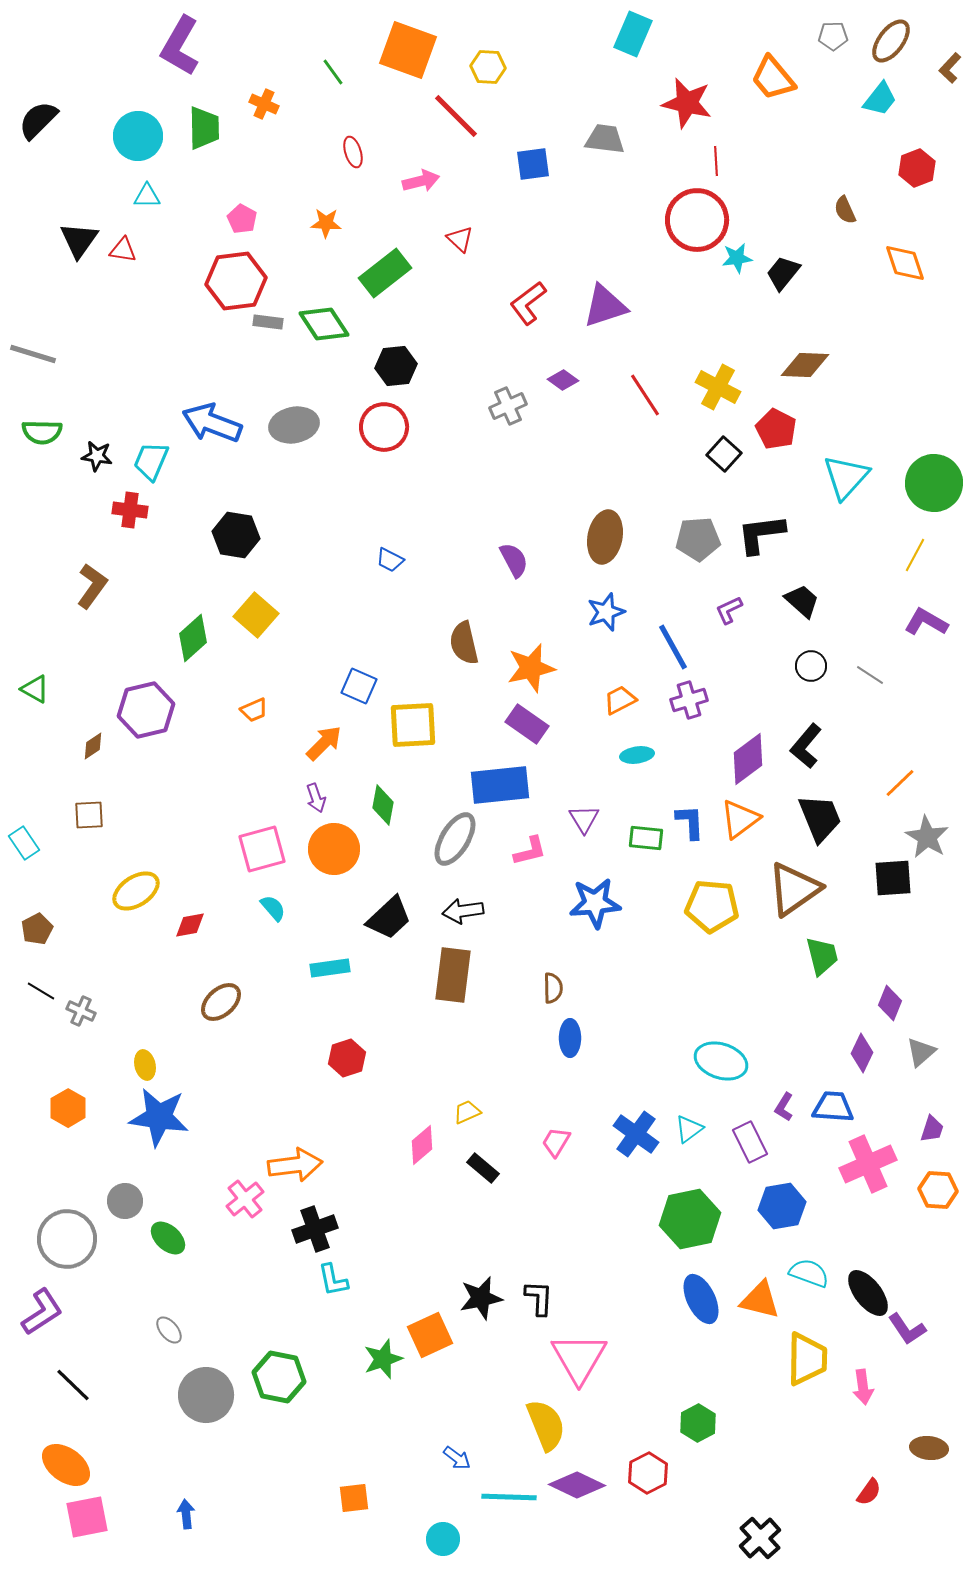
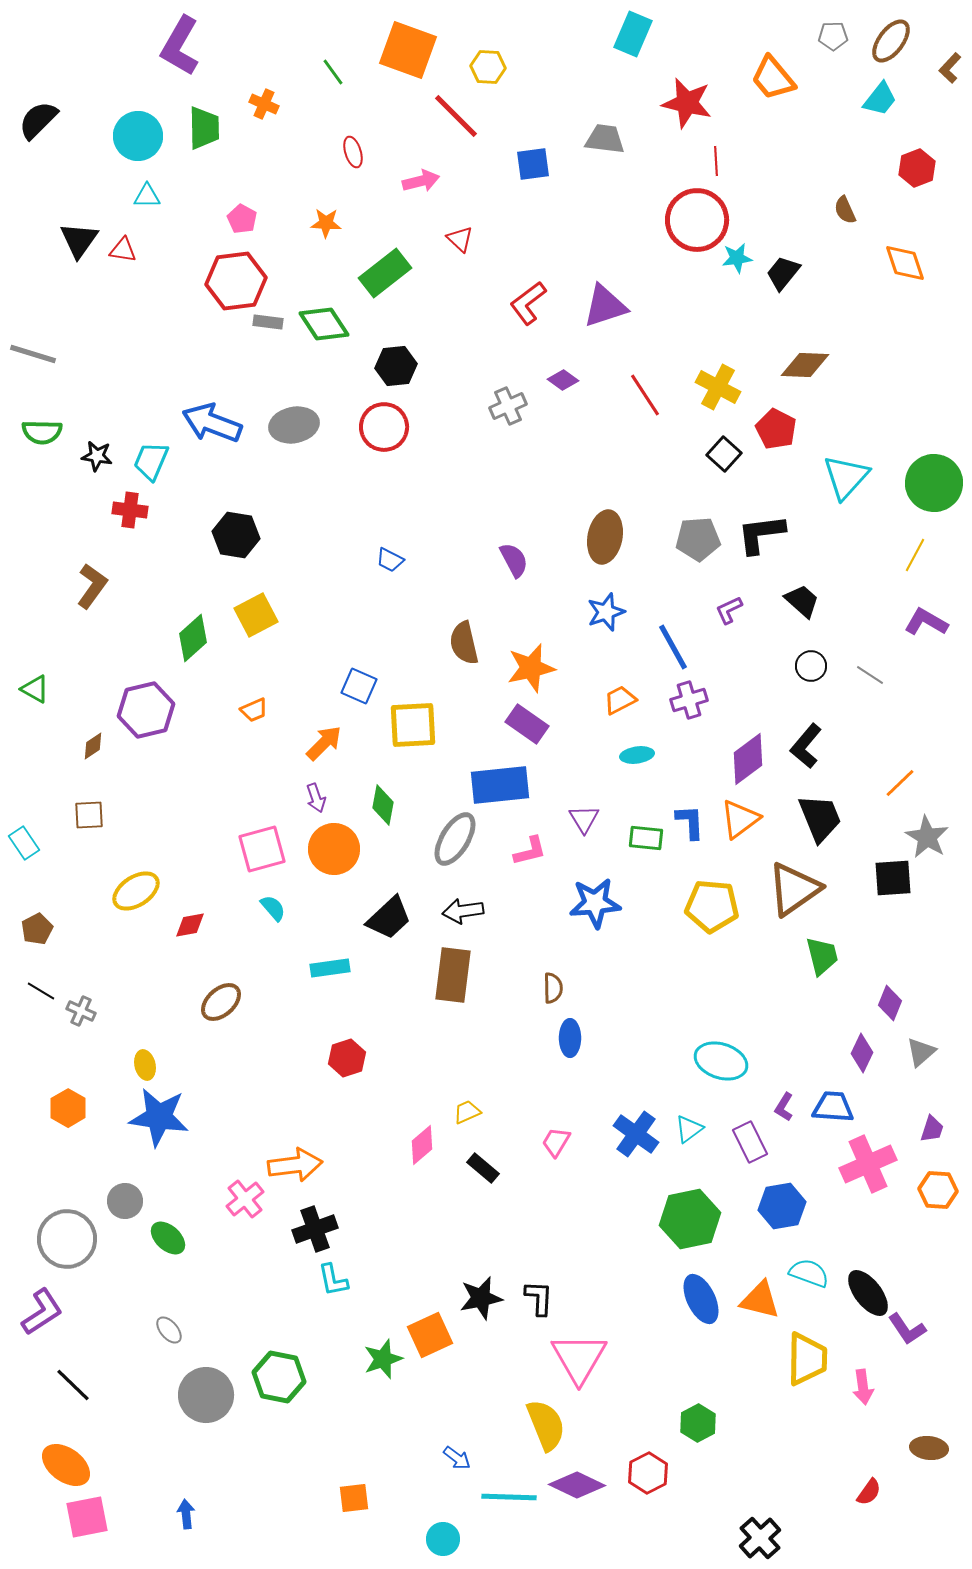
yellow square at (256, 615): rotated 21 degrees clockwise
